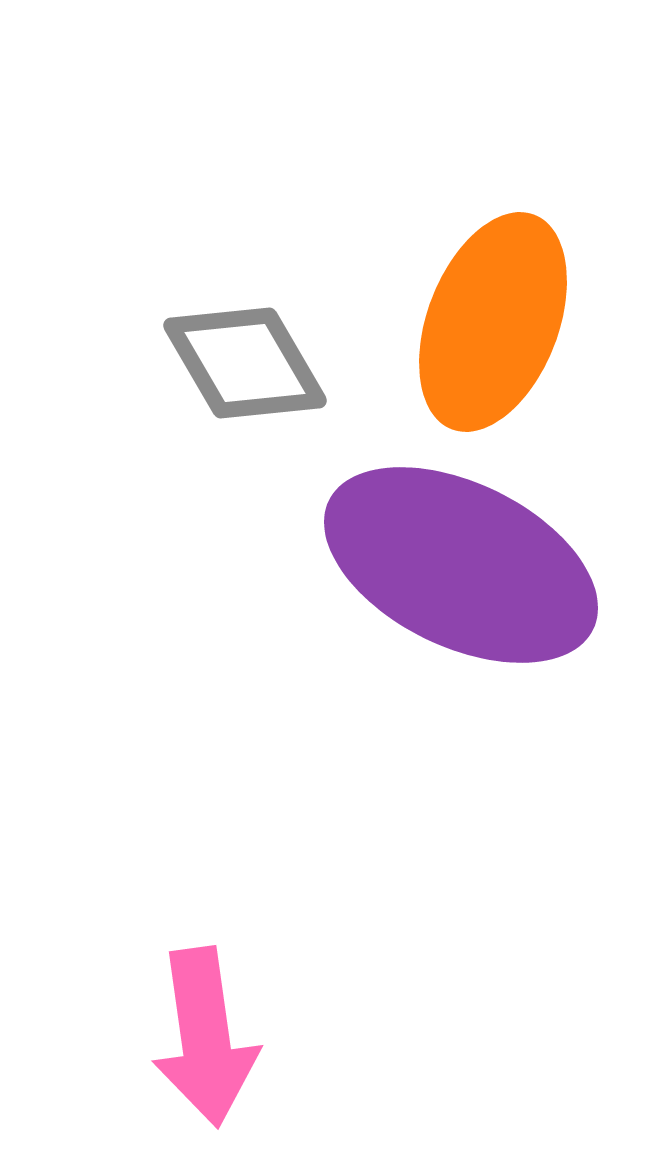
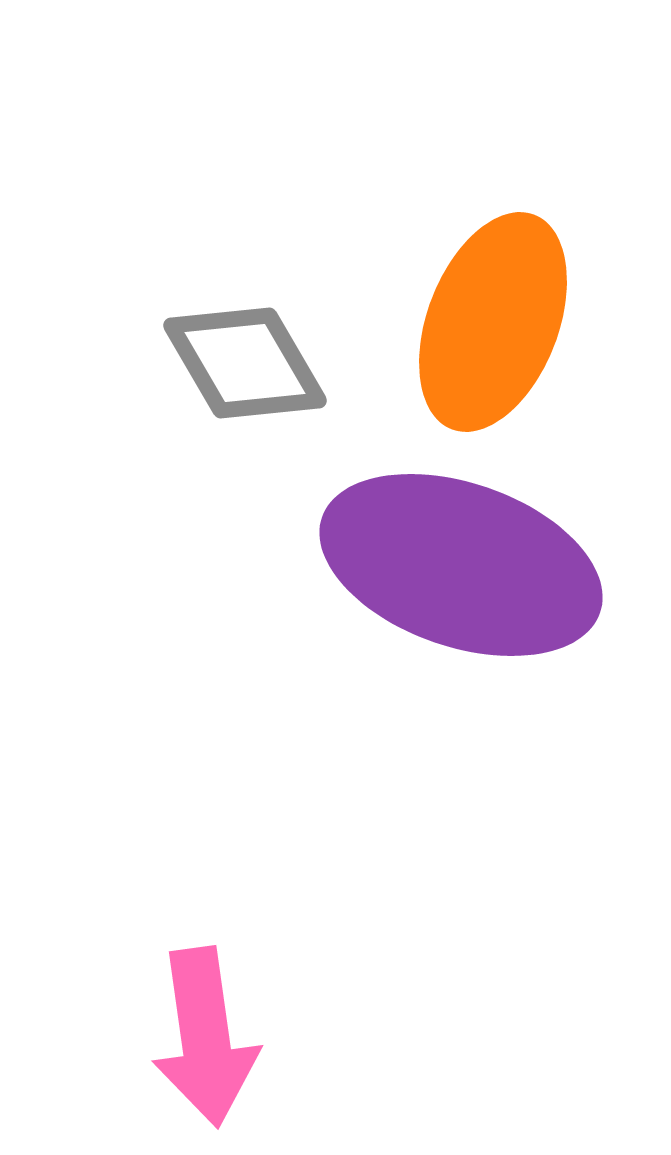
purple ellipse: rotated 7 degrees counterclockwise
